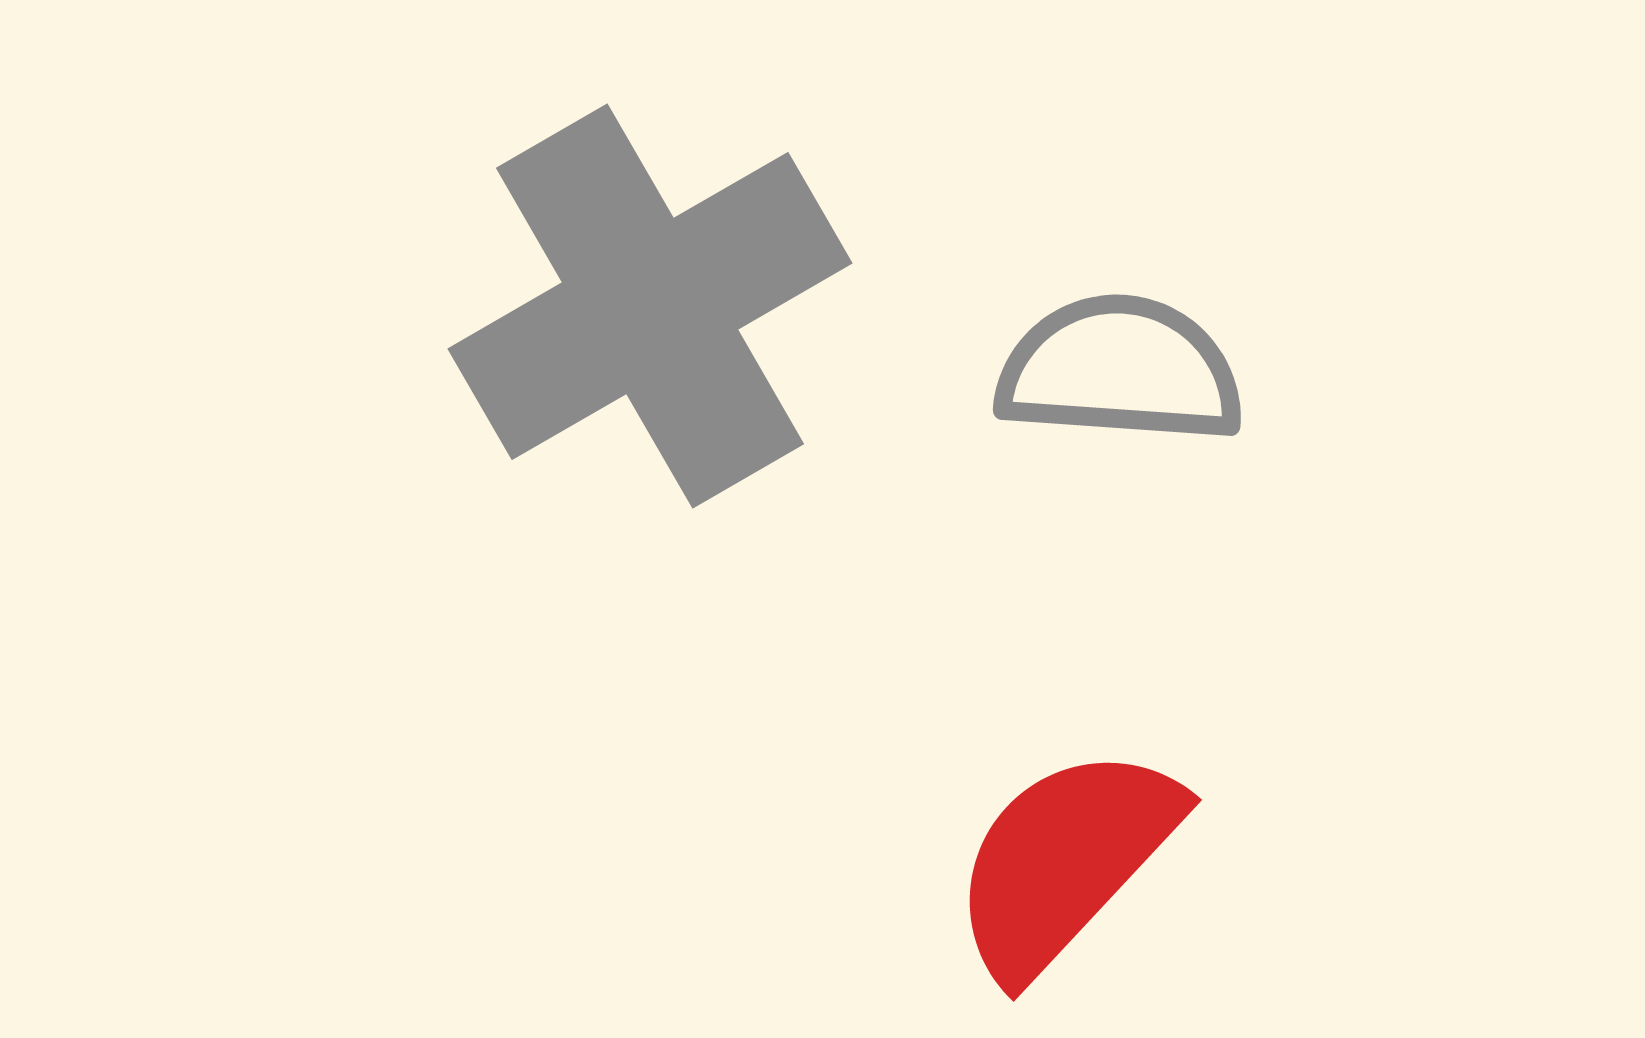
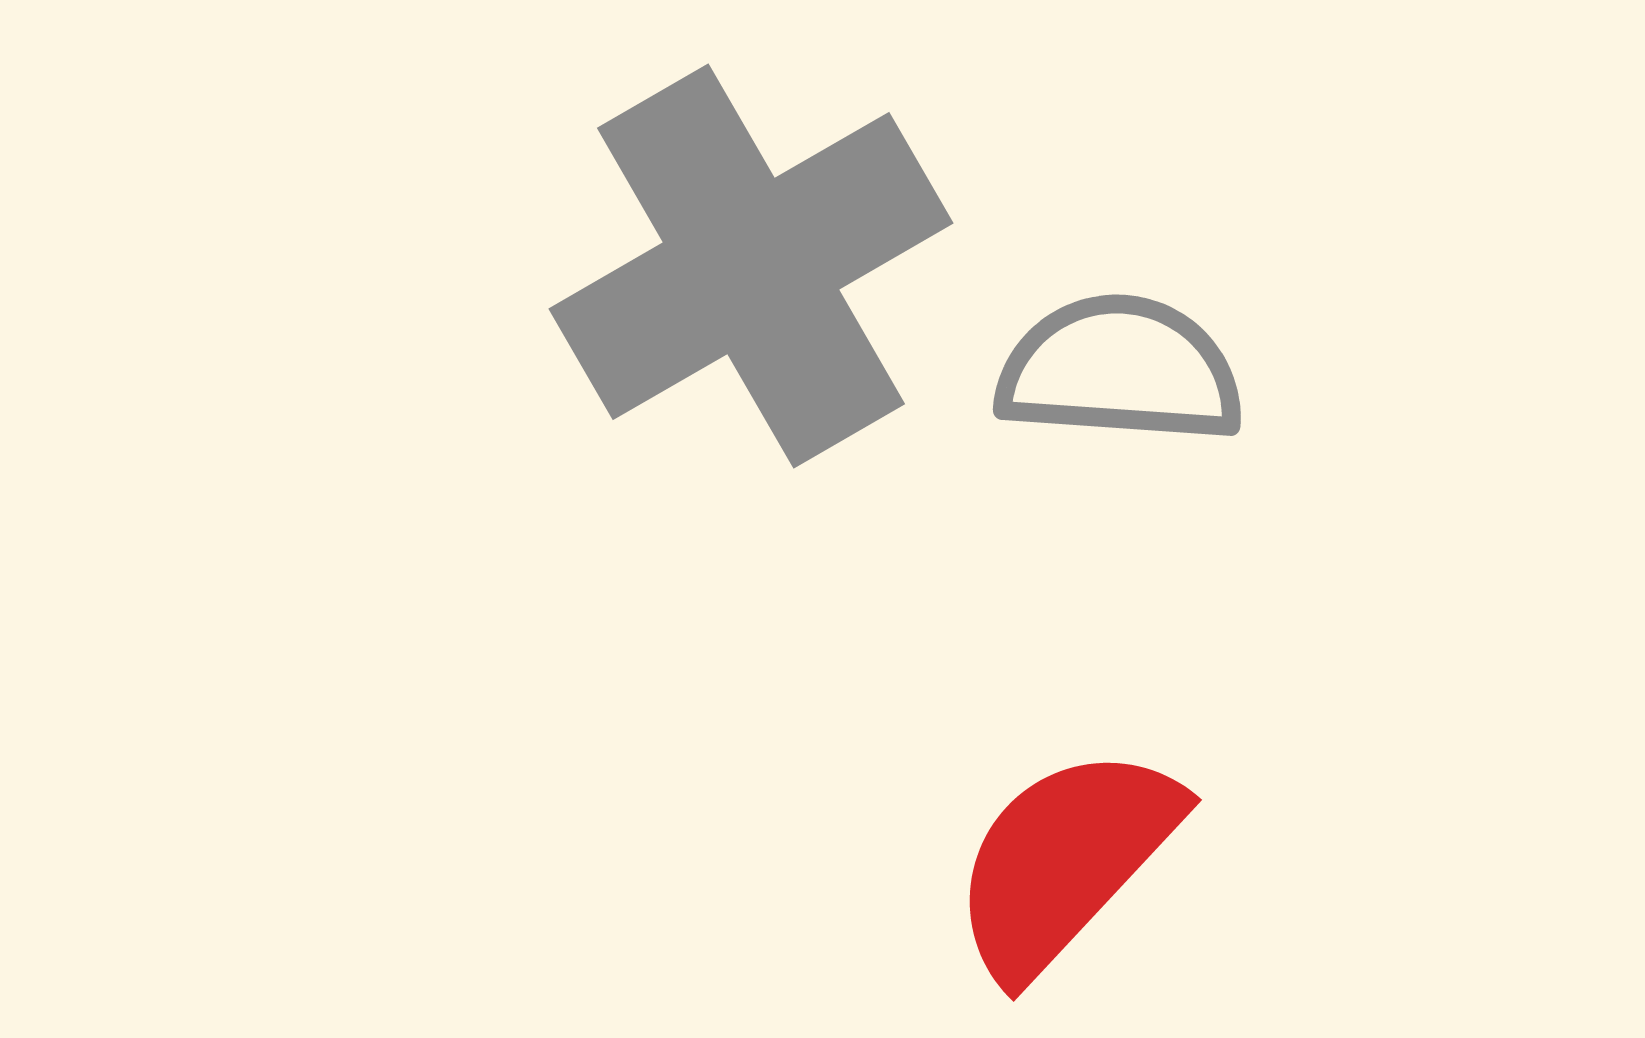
gray cross: moved 101 px right, 40 px up
